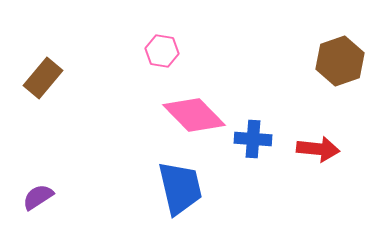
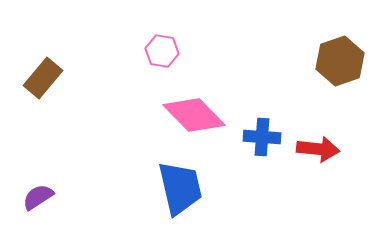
blue cross: moved 9 px right, 2 px up
